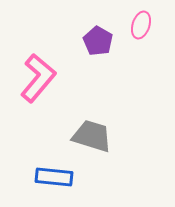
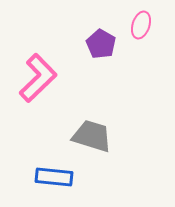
purple pentagon: moved 3 px right, 3 px down
pink L-shape: rotated 6 degrees clockwise
